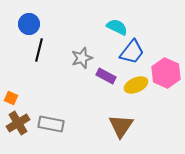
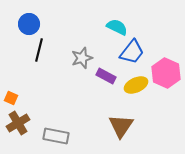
gray rectangle: moved 5 px right, 12 px down
